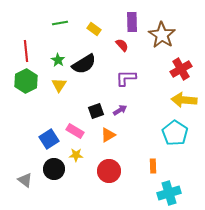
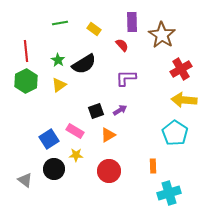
yellow triangle: rotated 21 degrees clockwise
